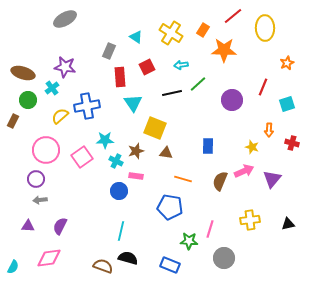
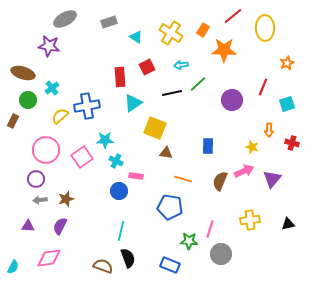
gray rectangle at (109, 51): moved 29 px up; rotated 49 degrees clockwise
purple star at (65, 67): moved 16 px left, 21 px up
cyan triangle at (133, 103): rotated 30 degrees clockwise
brown star at (136, 151): moved 70 px left, 48 px down
black semicircle at (128, 258): rotated 54 degrees clockwise
gray circle at (224, 258): moved 3 px left, 4 px up
